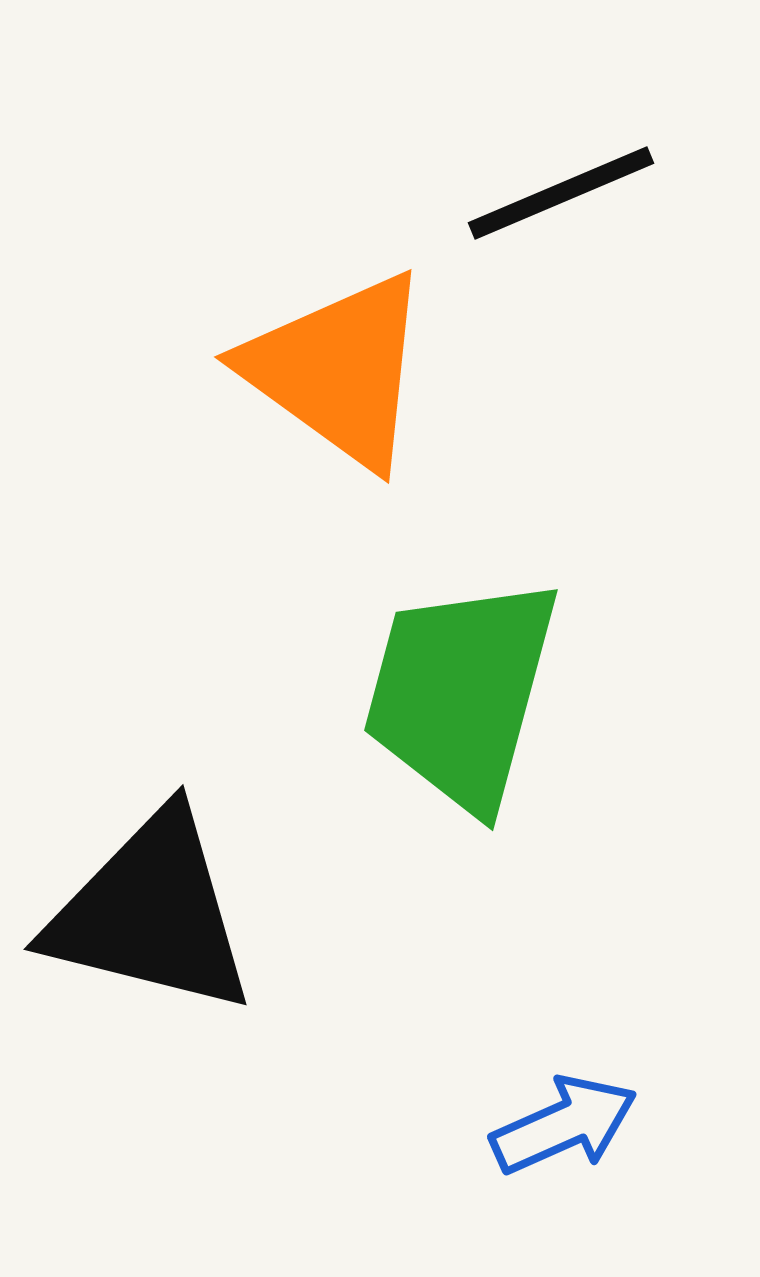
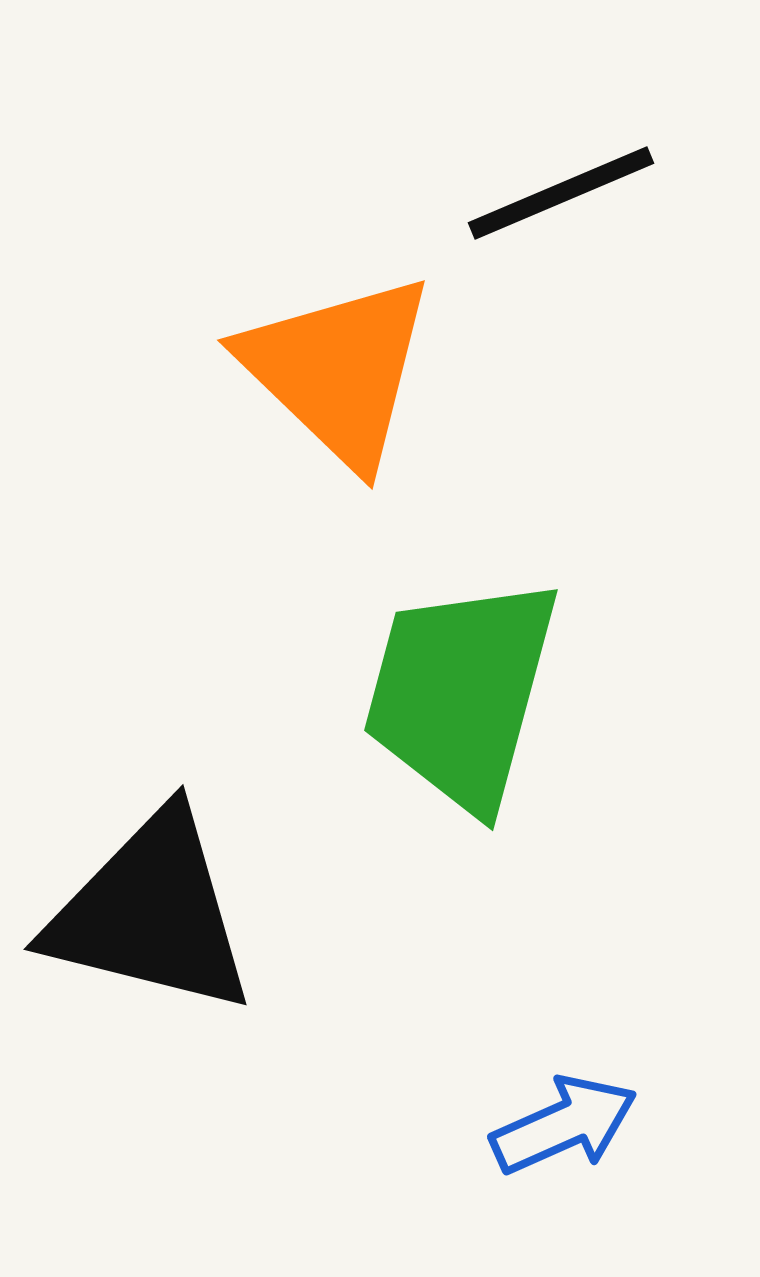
orange triangle: rotated 8 degrees clockwise
